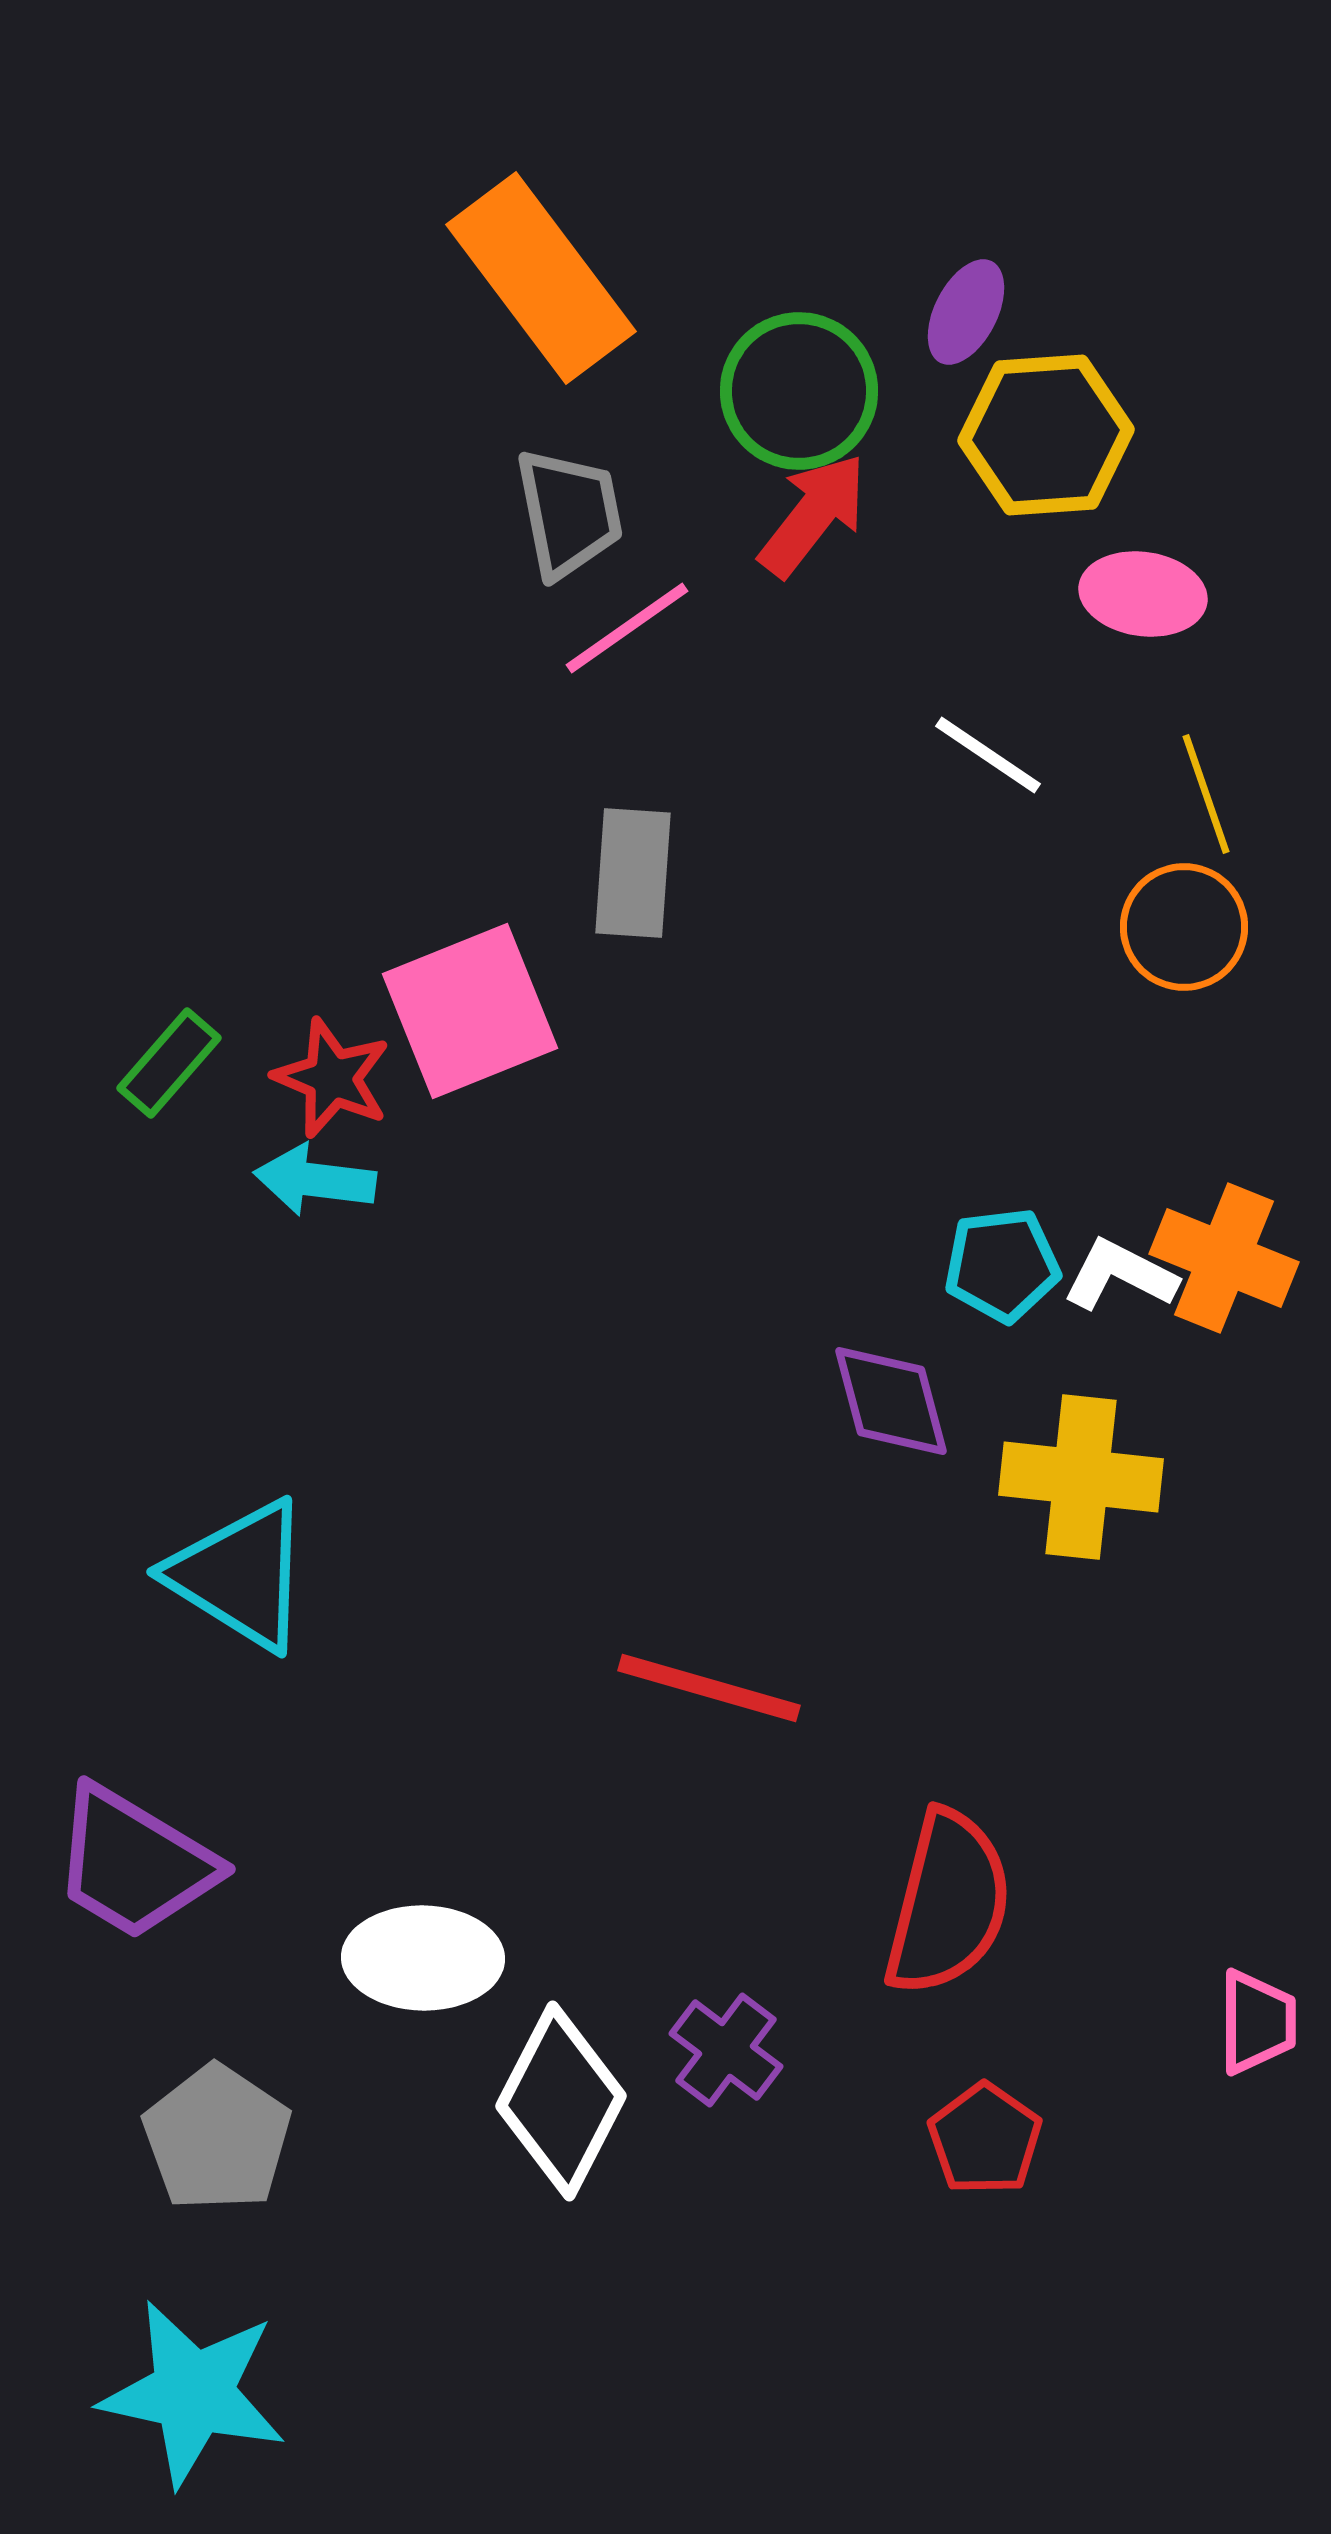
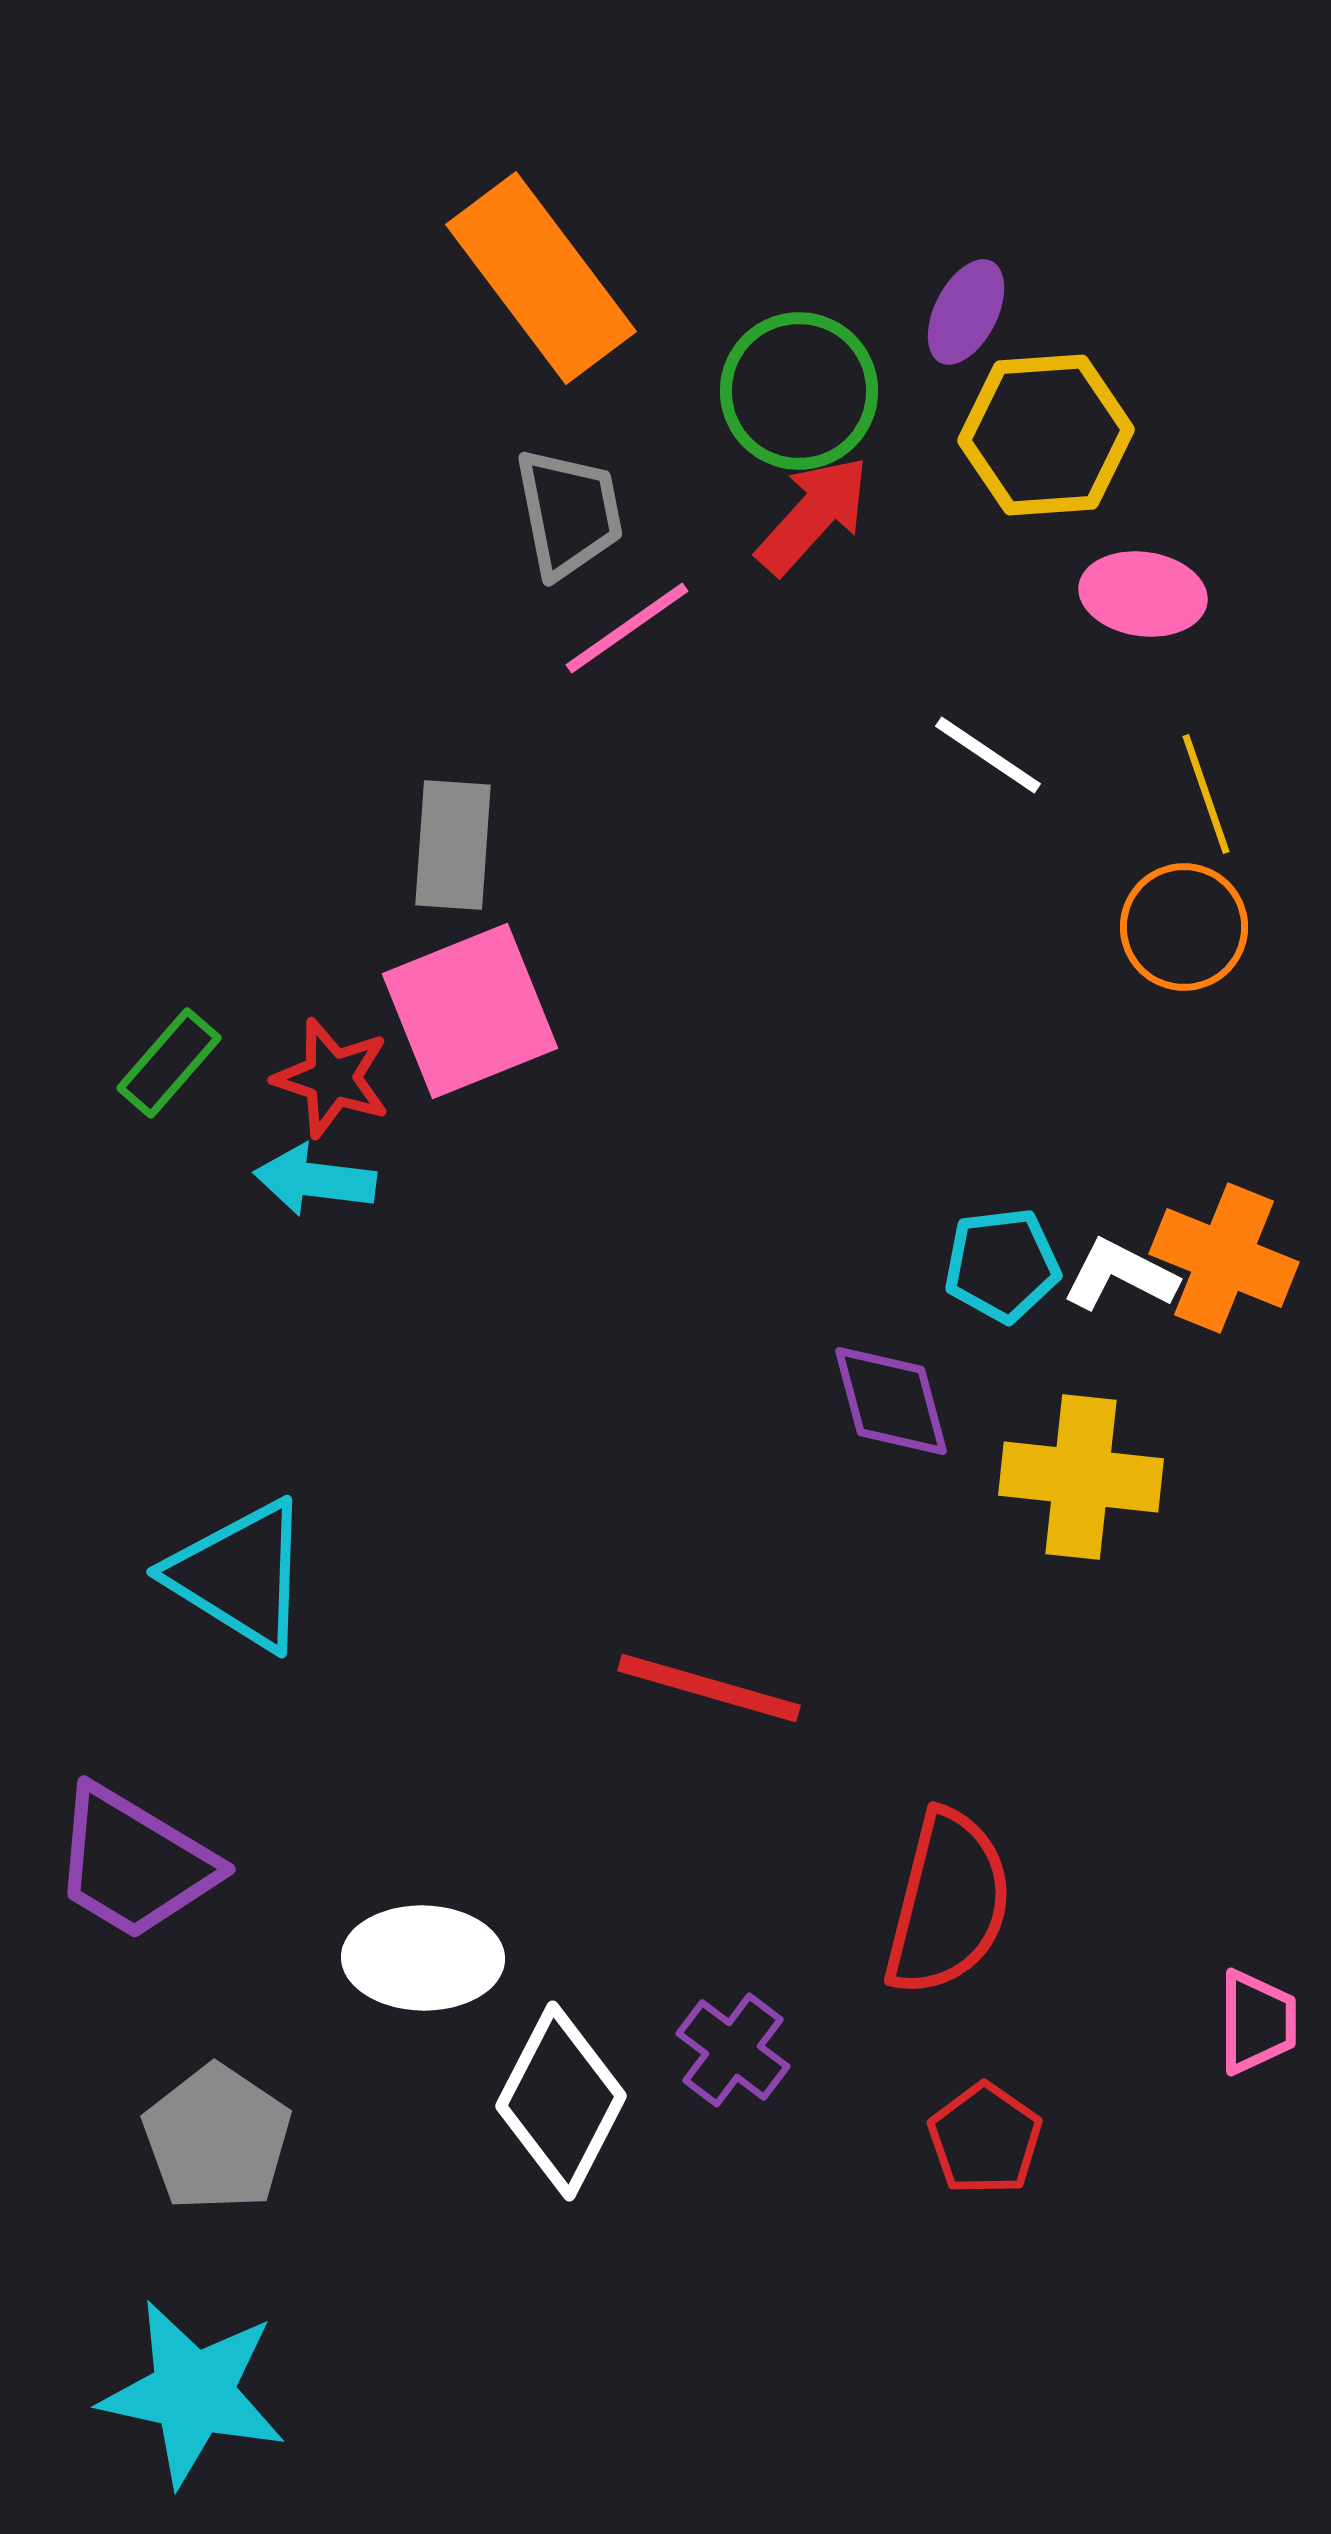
red arrow: rotated 4 degrees clockwise
gray rectangle: moved 180 px left, 28 px up
red star: rotated 5 degrees counterclockwise
purple cross: moved 7 px right
